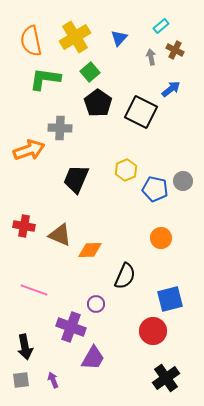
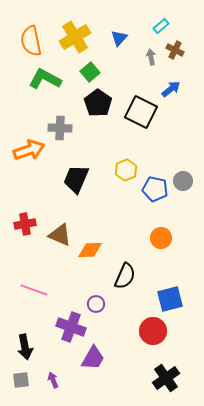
green L-shape: rotated 20 degrees clockwise
red cross: moved 1 px right, 2 px up; rotated 20 degrees counterclockwise
